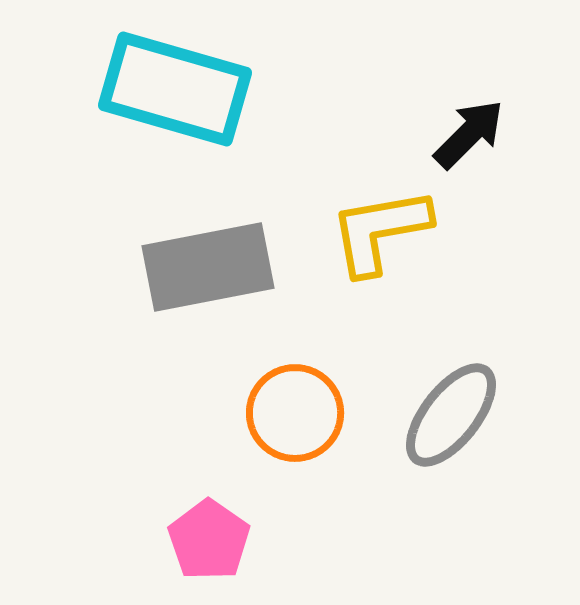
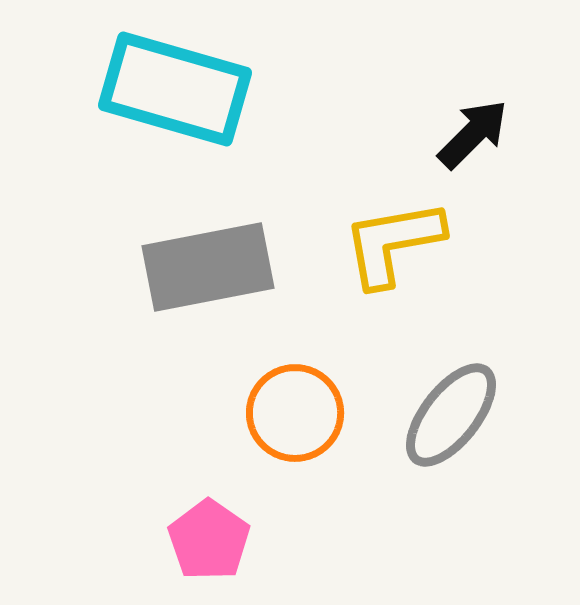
black arrow: moved 4 px right
yellow L-shape: moved 13 px right, 12 px down
